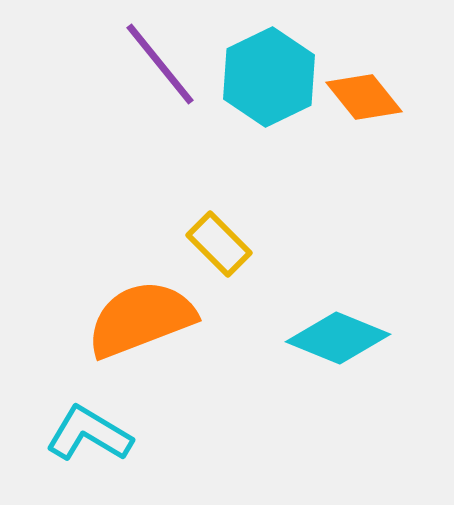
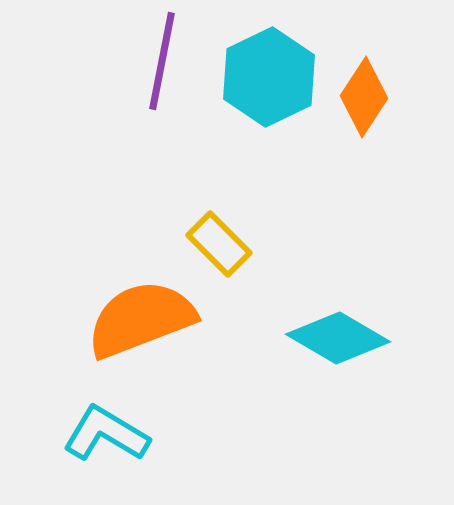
purple line: moved 2 px right, 3 px up; rotated 50 degrees clockwise
orange diamond: rotated 72 degrees clockwise
cyan diamond: rotated 8 degrees clockwise
cyan L-shape: moved 17 px right
